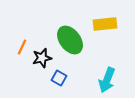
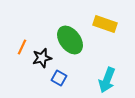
yellow rectangle: rotated 25 degrees clockwise
